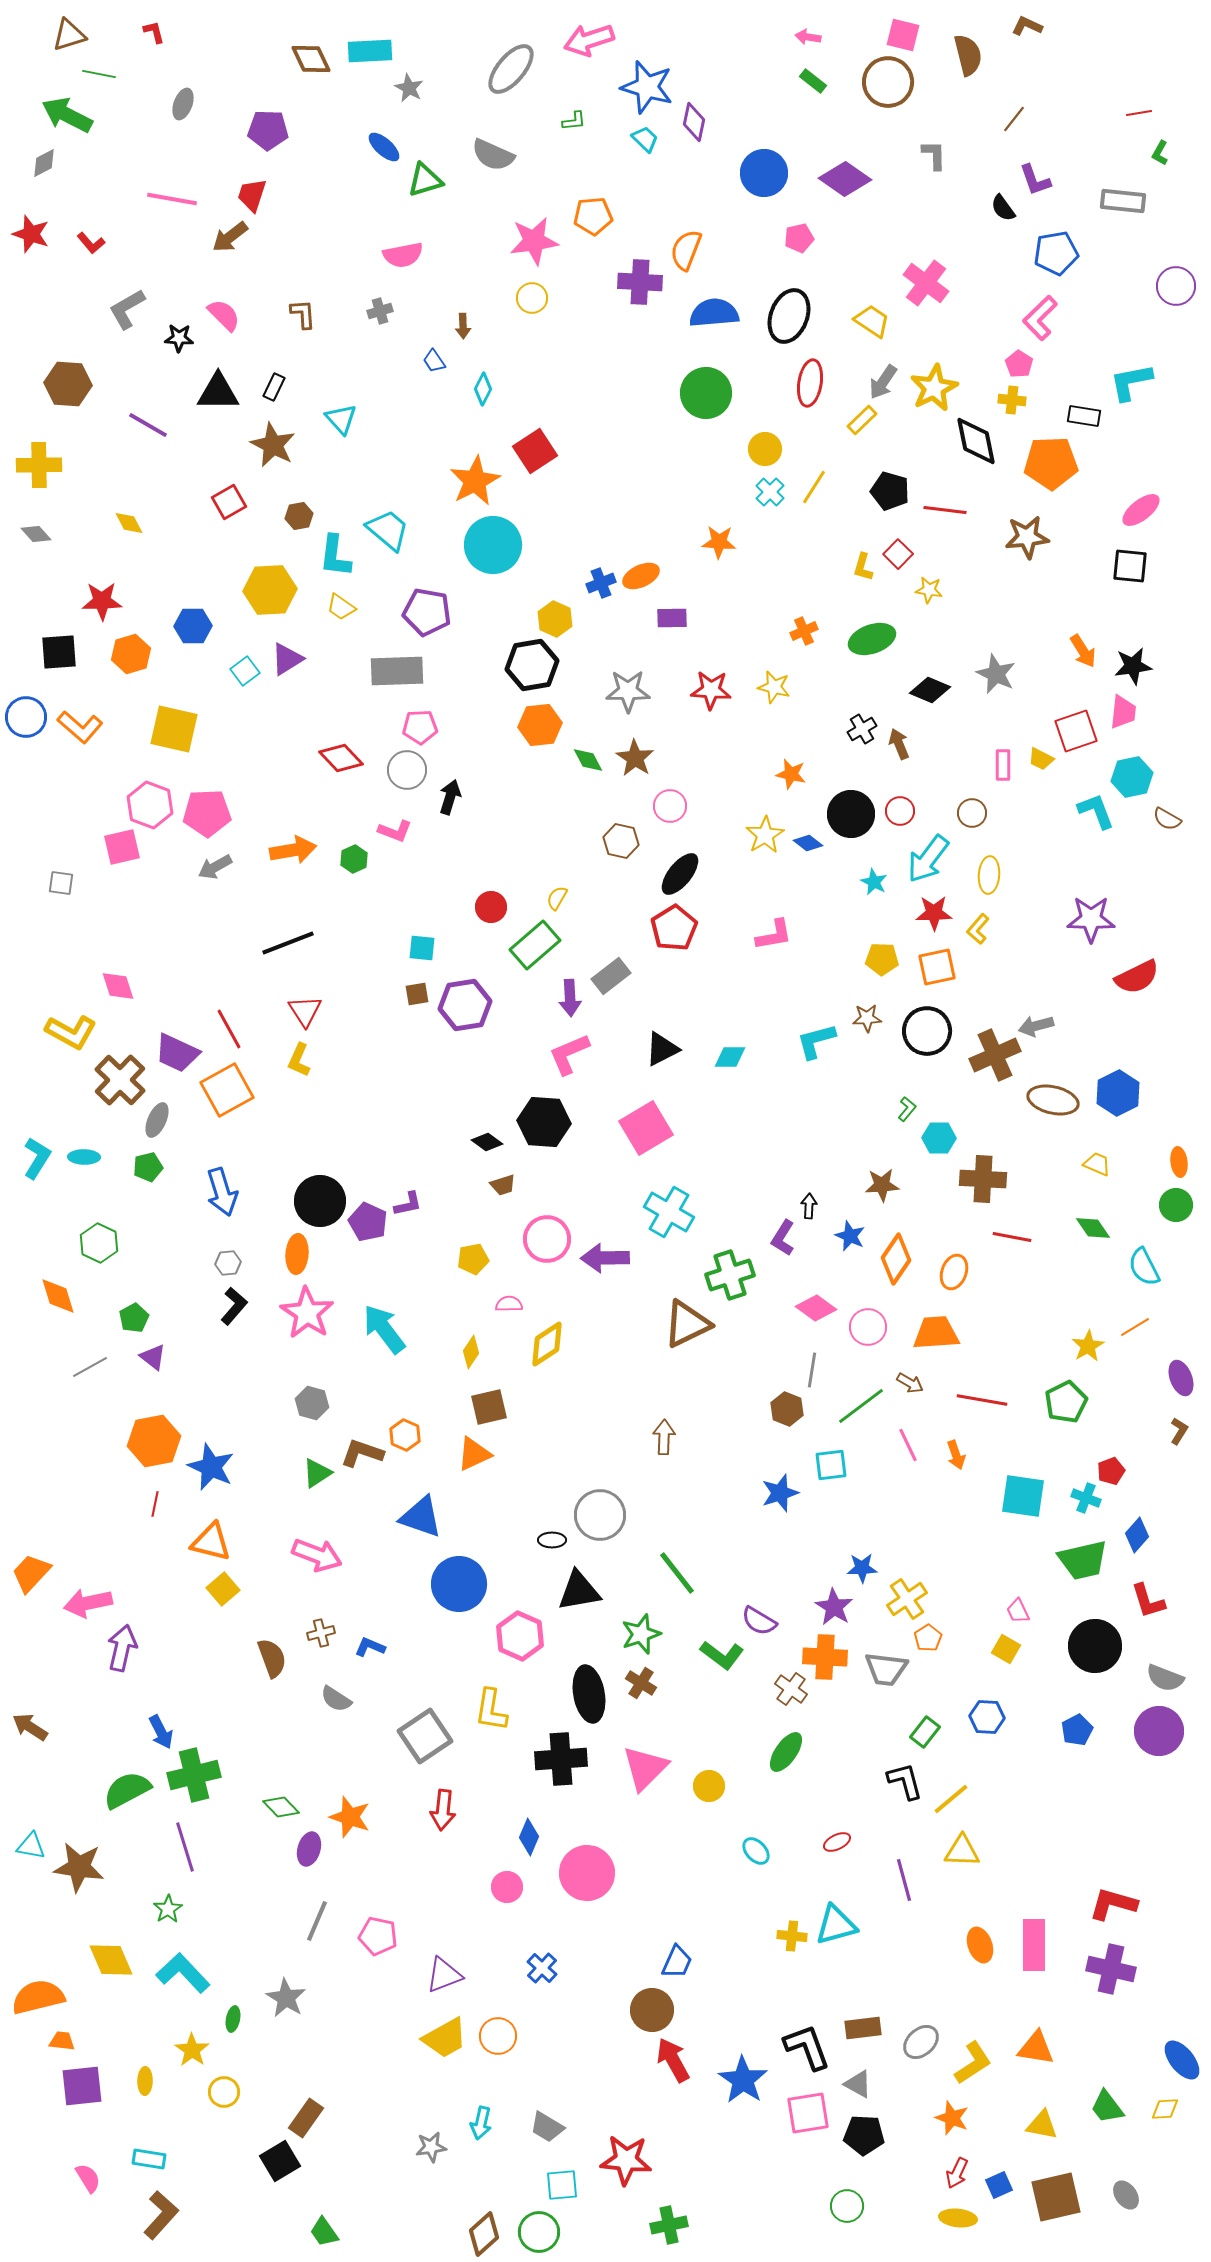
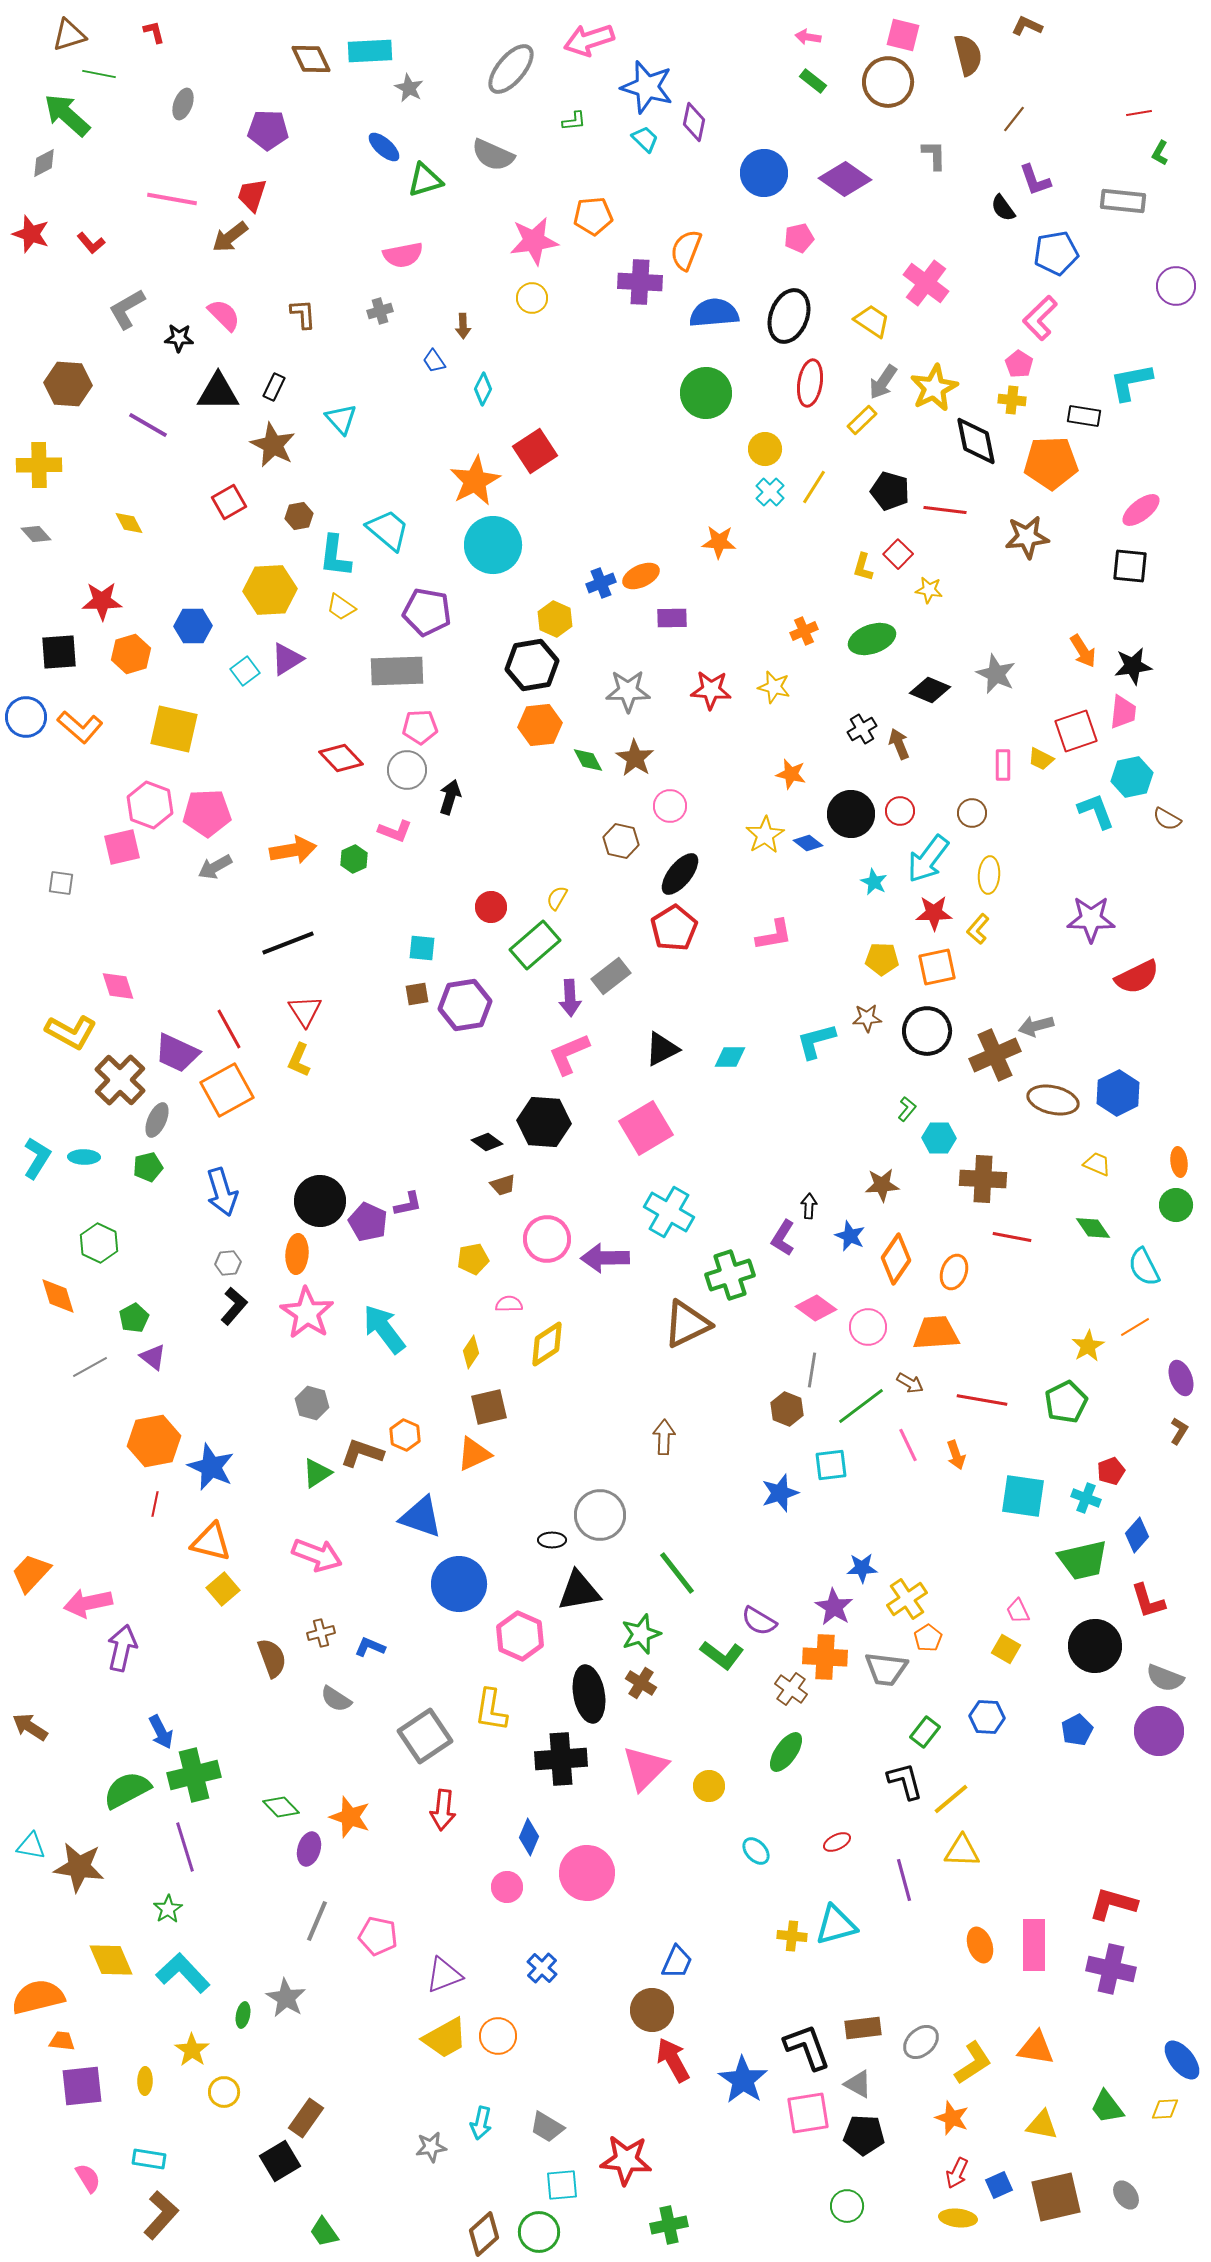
green arrow at (67, 115): rotated 15 degrees clockwise
green ellipse at (233, 2019): moved 10 px right, 4 px up
